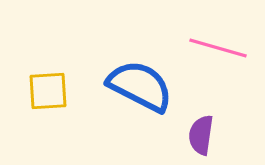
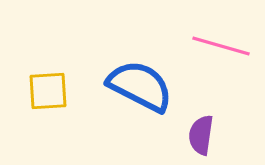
pink line: moved 3 px right, 2 px up
